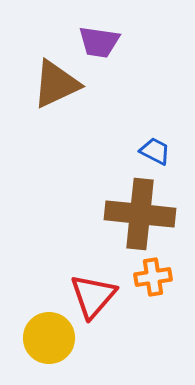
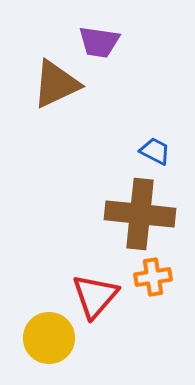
red triangle: moved 2 px right
